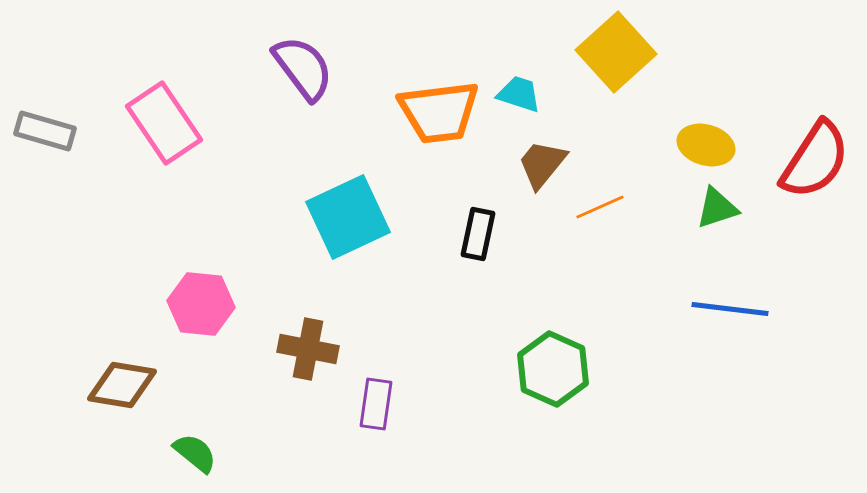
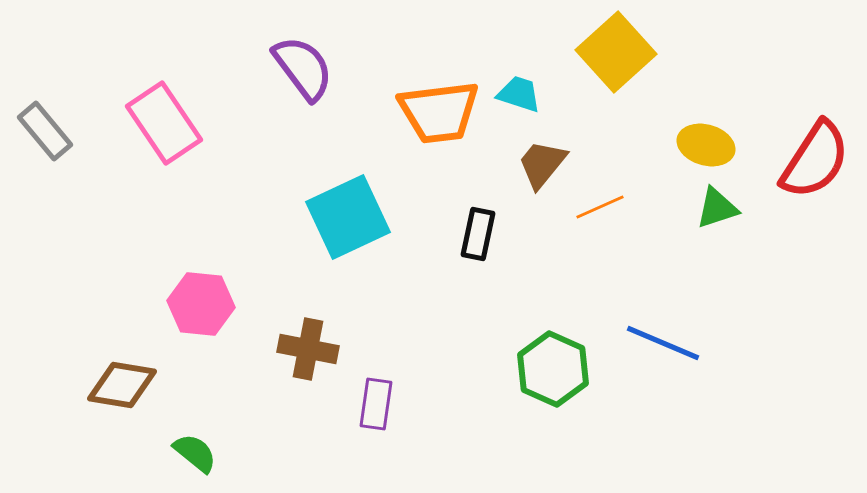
gray rectangle: rotated 34 degrees clockwise
blue line: moved 67 px left, 34 px down; rotated 16 degrees clockwise
